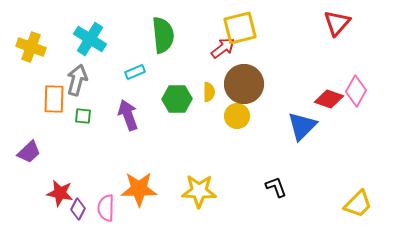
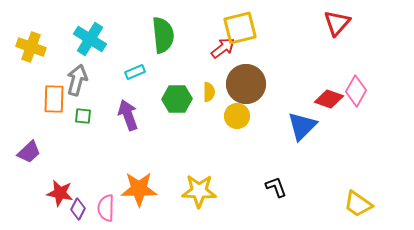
brown circle: moved 2 px right
yellow trapezoid: rotated 80 degrees clockwise
